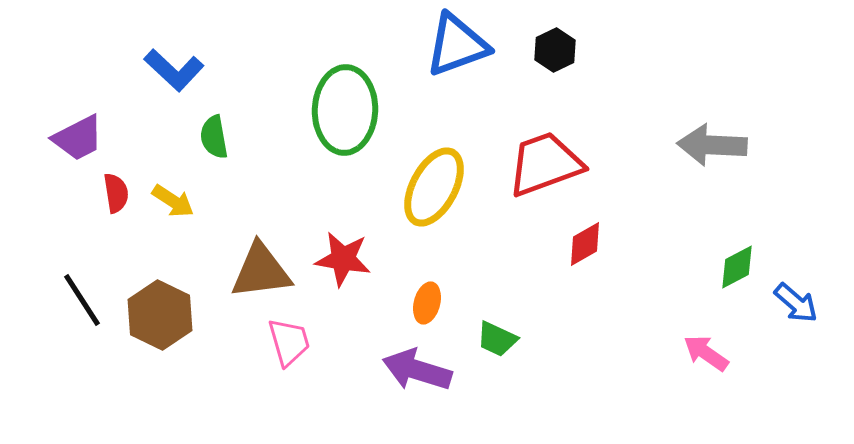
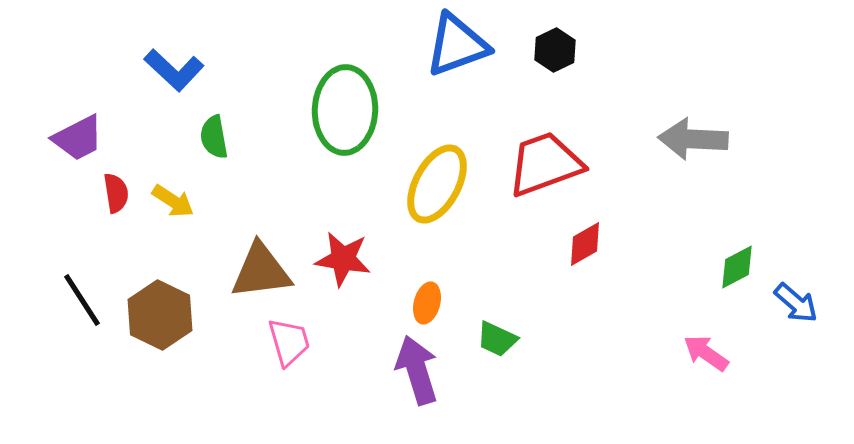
gray arrow: moved 19 px left, 6 px up
yellow ellipse: moved 3 px right, 3 px up
purple arrow: rotated 56 degrees clockwise
